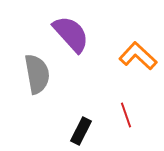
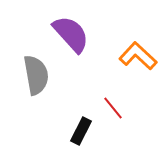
gray semicircle: moved 1 px left, 1 px down
red line: moved 13 px left, 7 px up; rotated 20 degrees counterclockwise
